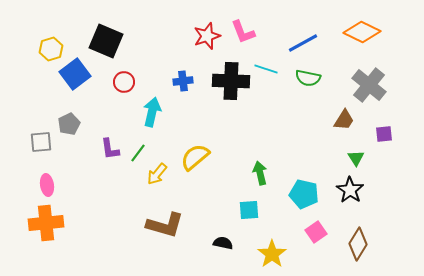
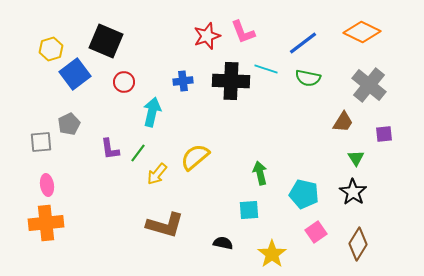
blue line: rotated 8 degrees counterclockwise
brown trapezoid: moved 1 px left, 2 px down
black star: moved 3 px right, 2 px down
